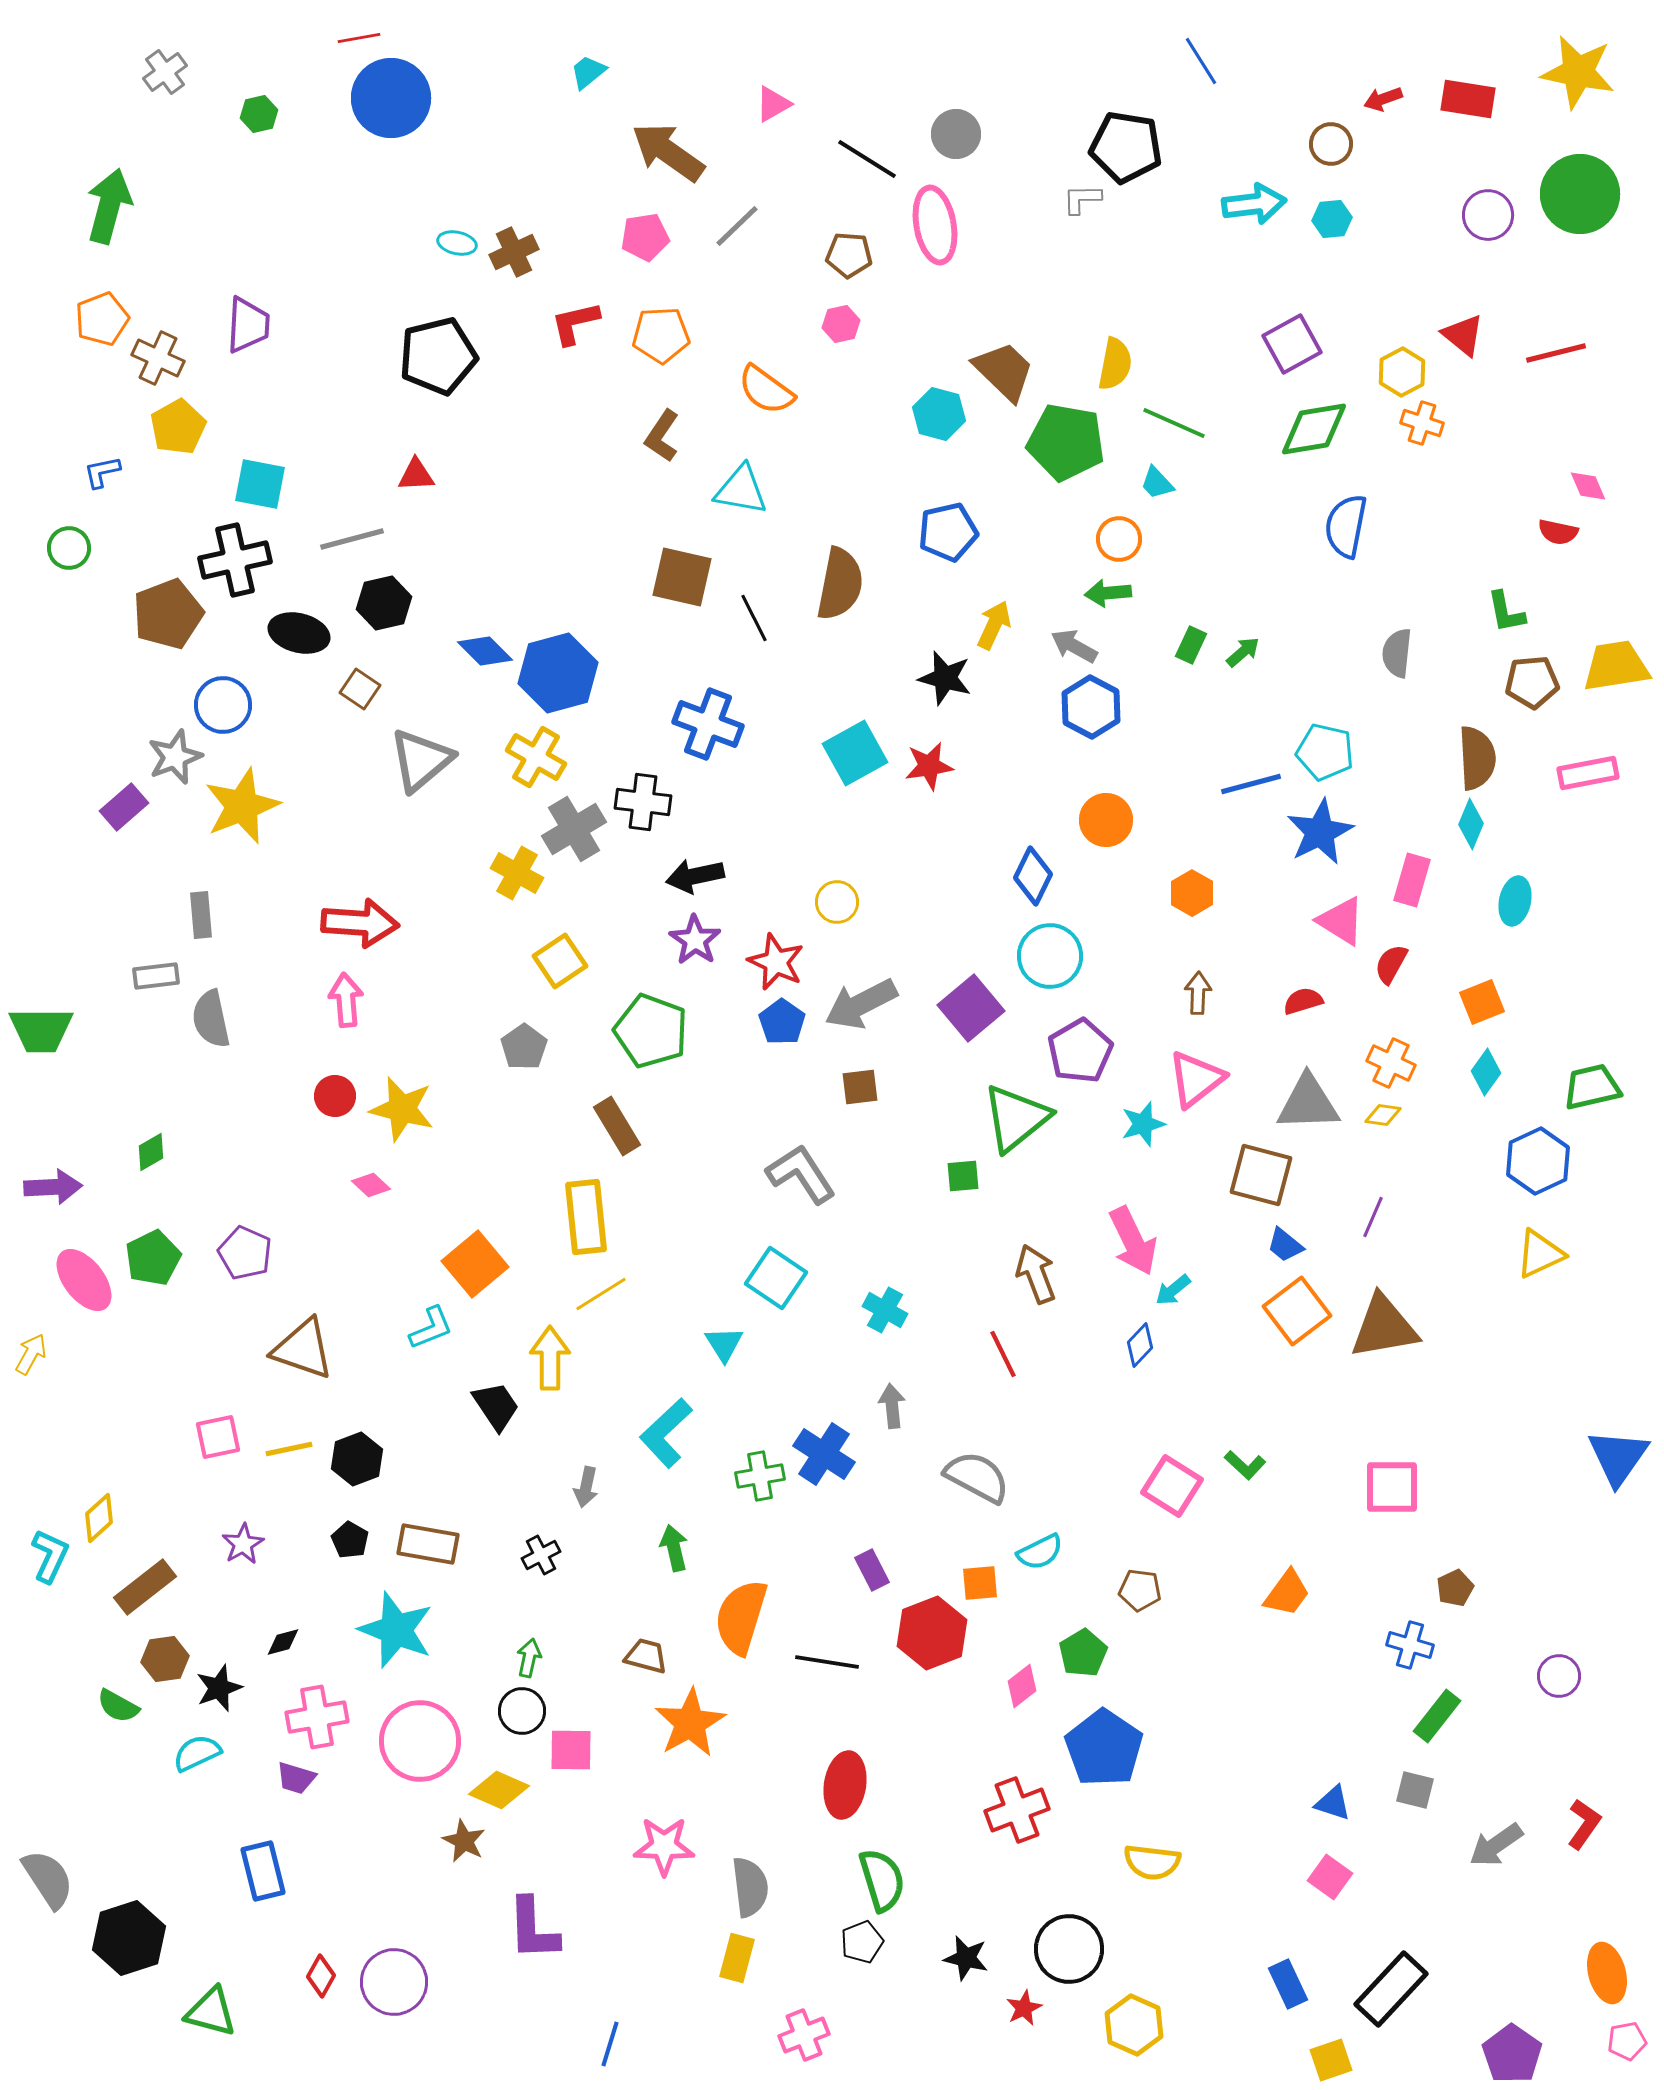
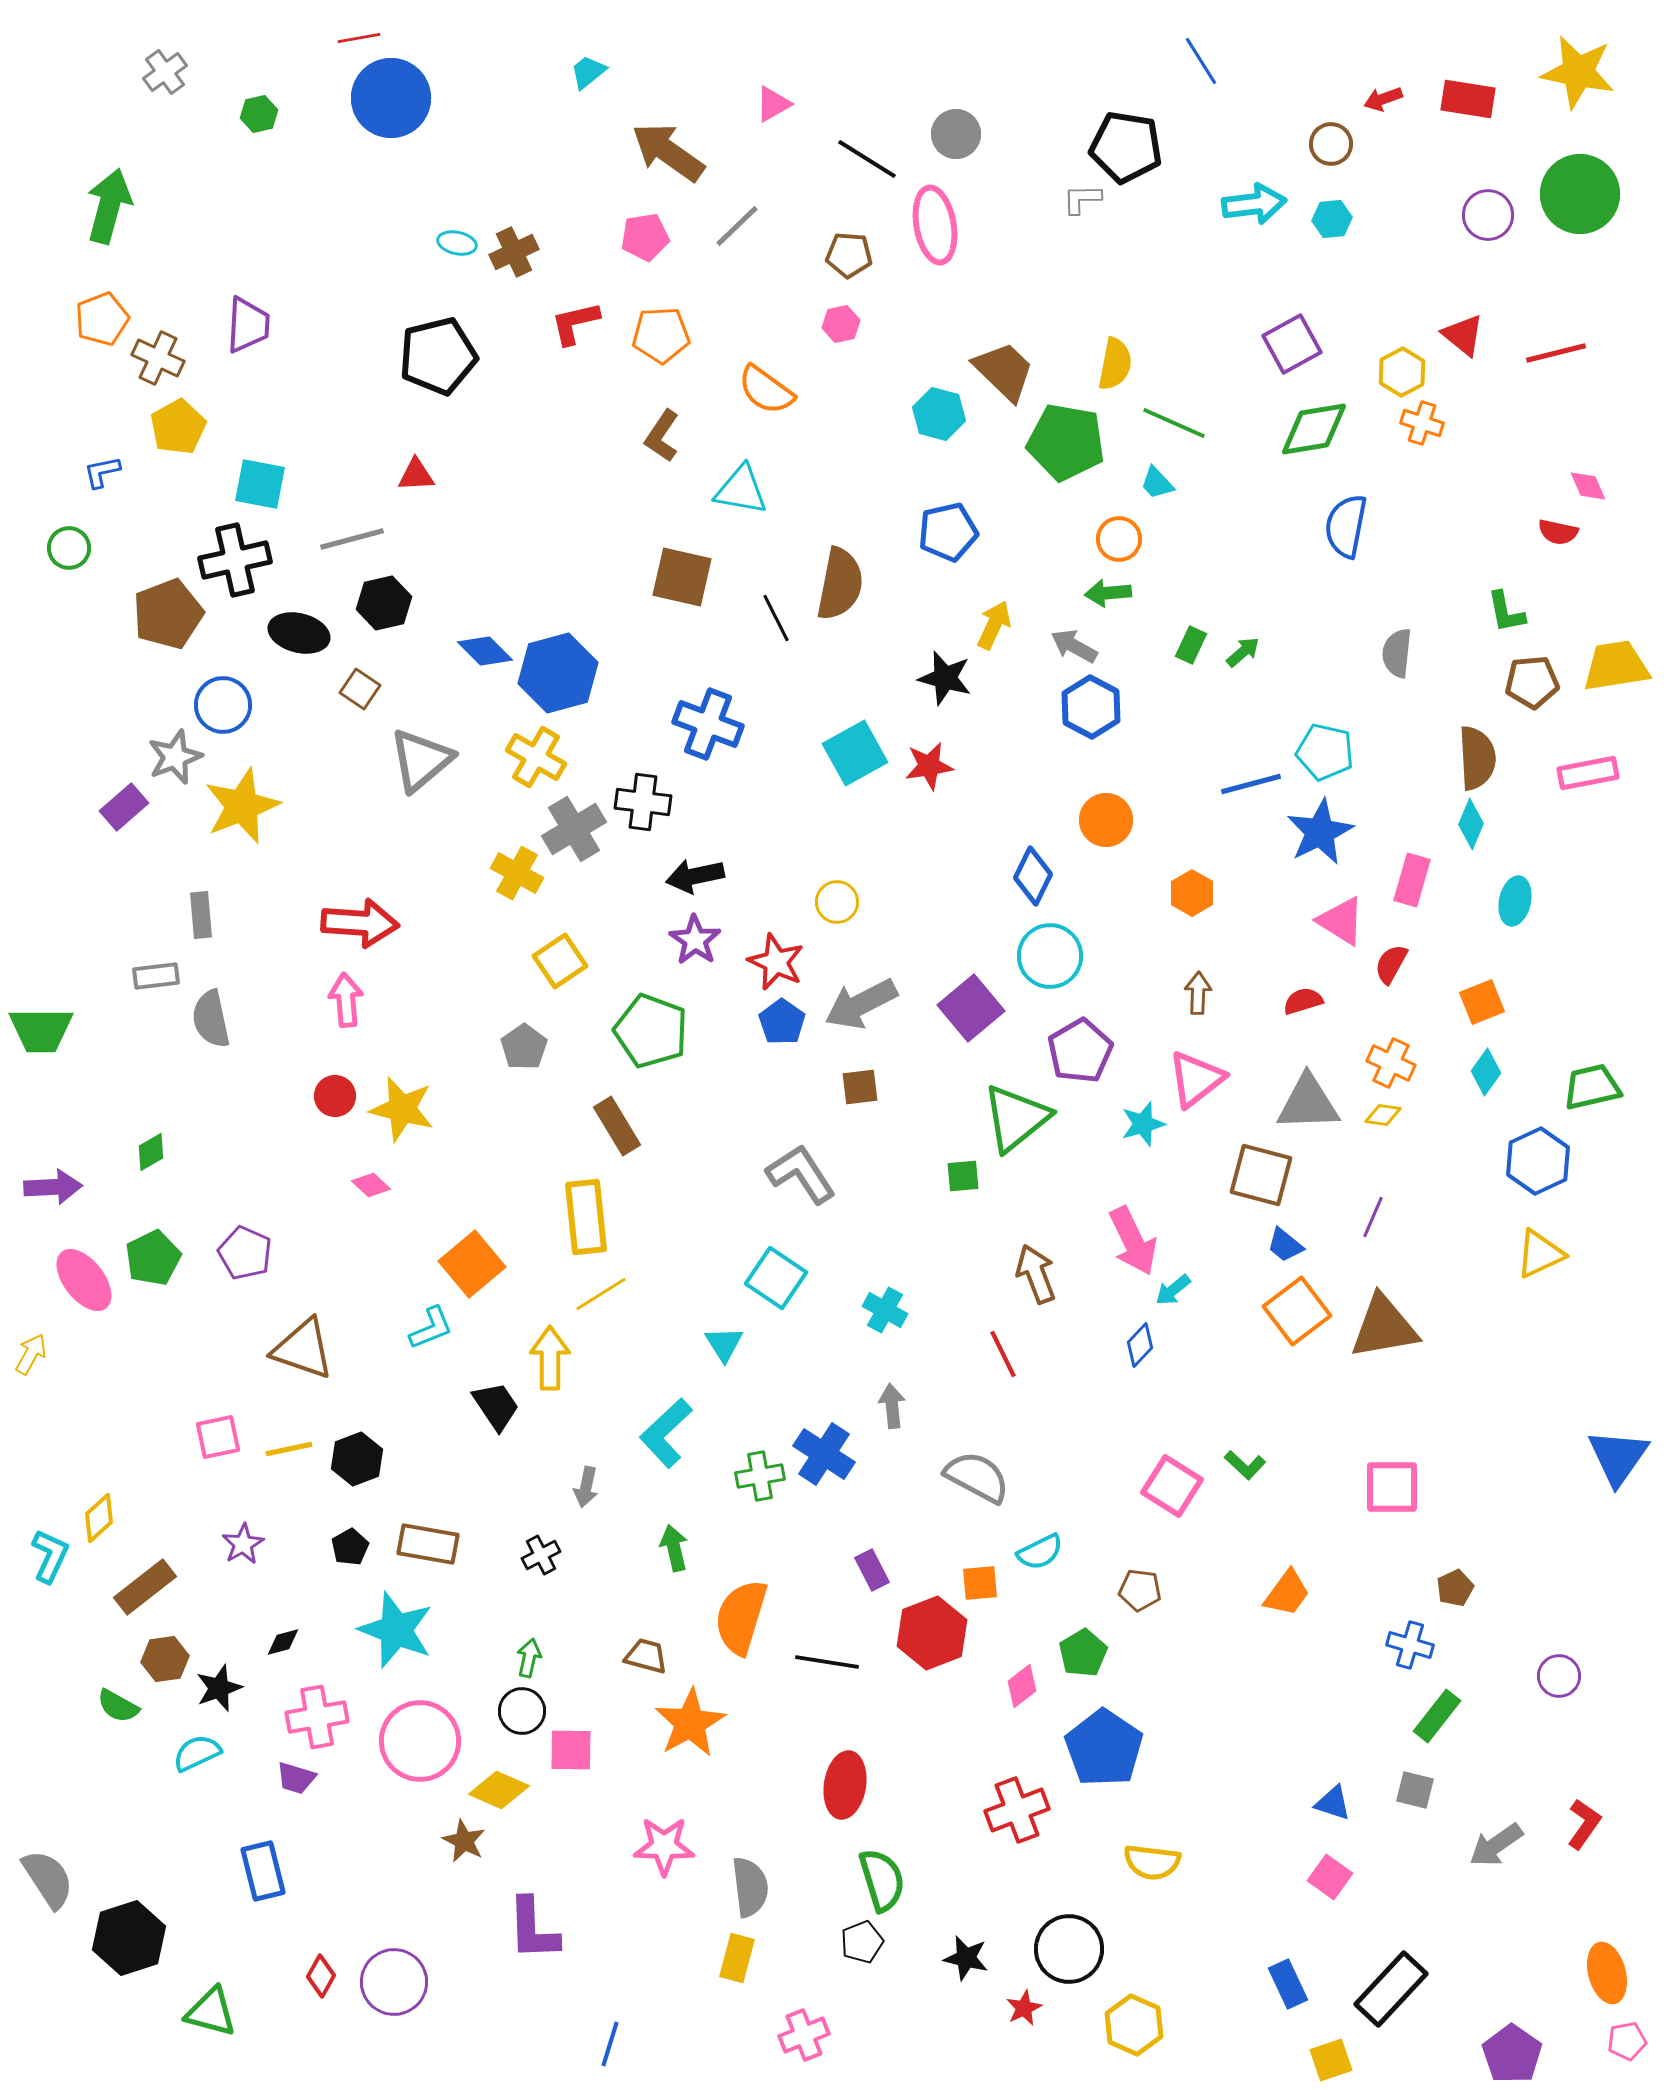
black line at (754, 618): moved 22 px right
orange square at (475, 1264): moved 3 px left
black pentagon at (350, 1540): moved 7 px down; rotated 12 degrees clockwise
